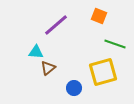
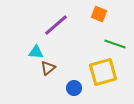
orange square: moved 2 px up
